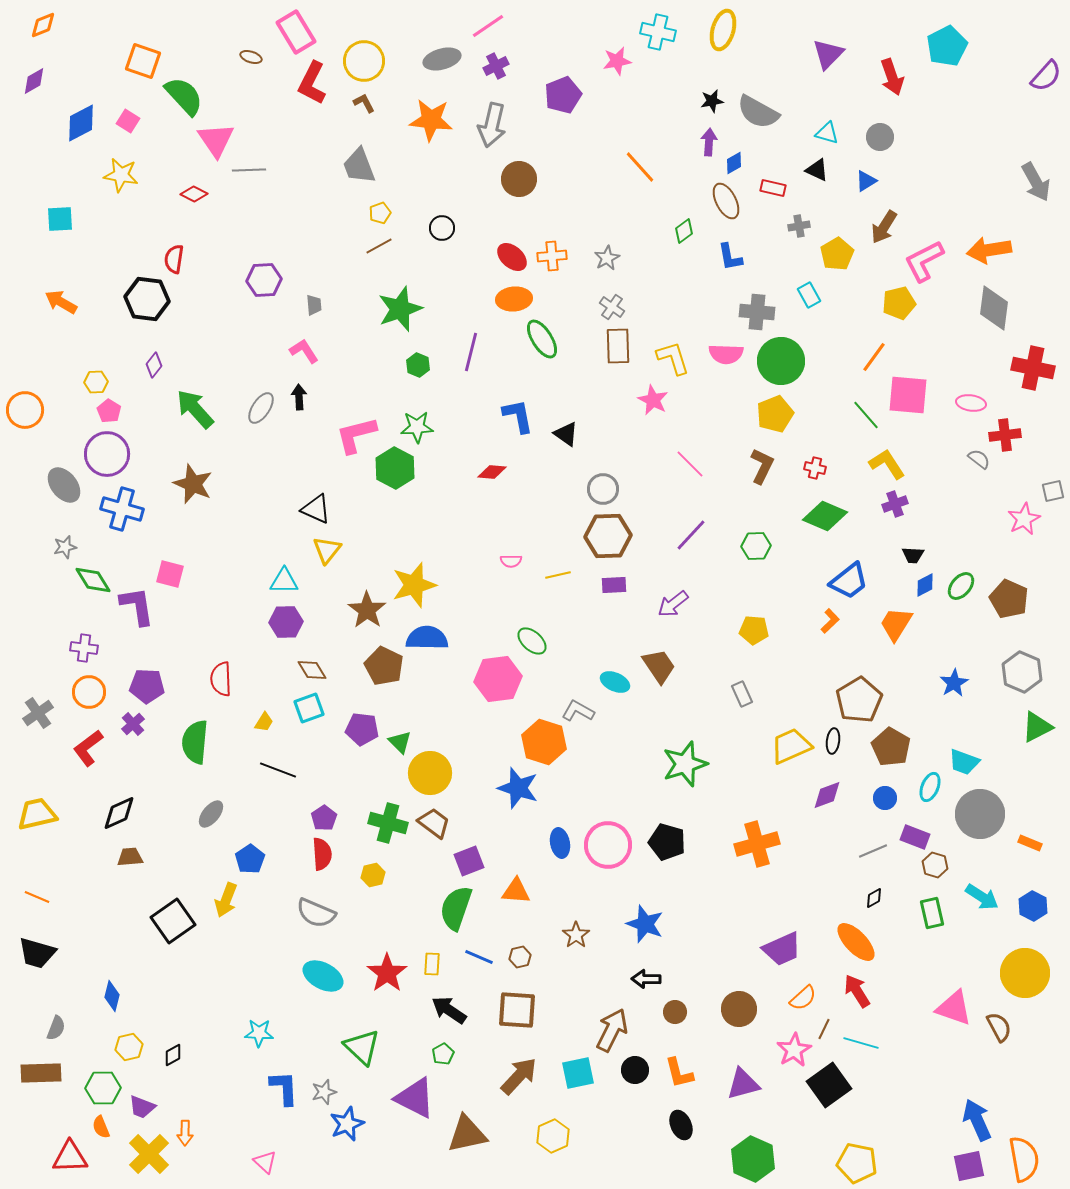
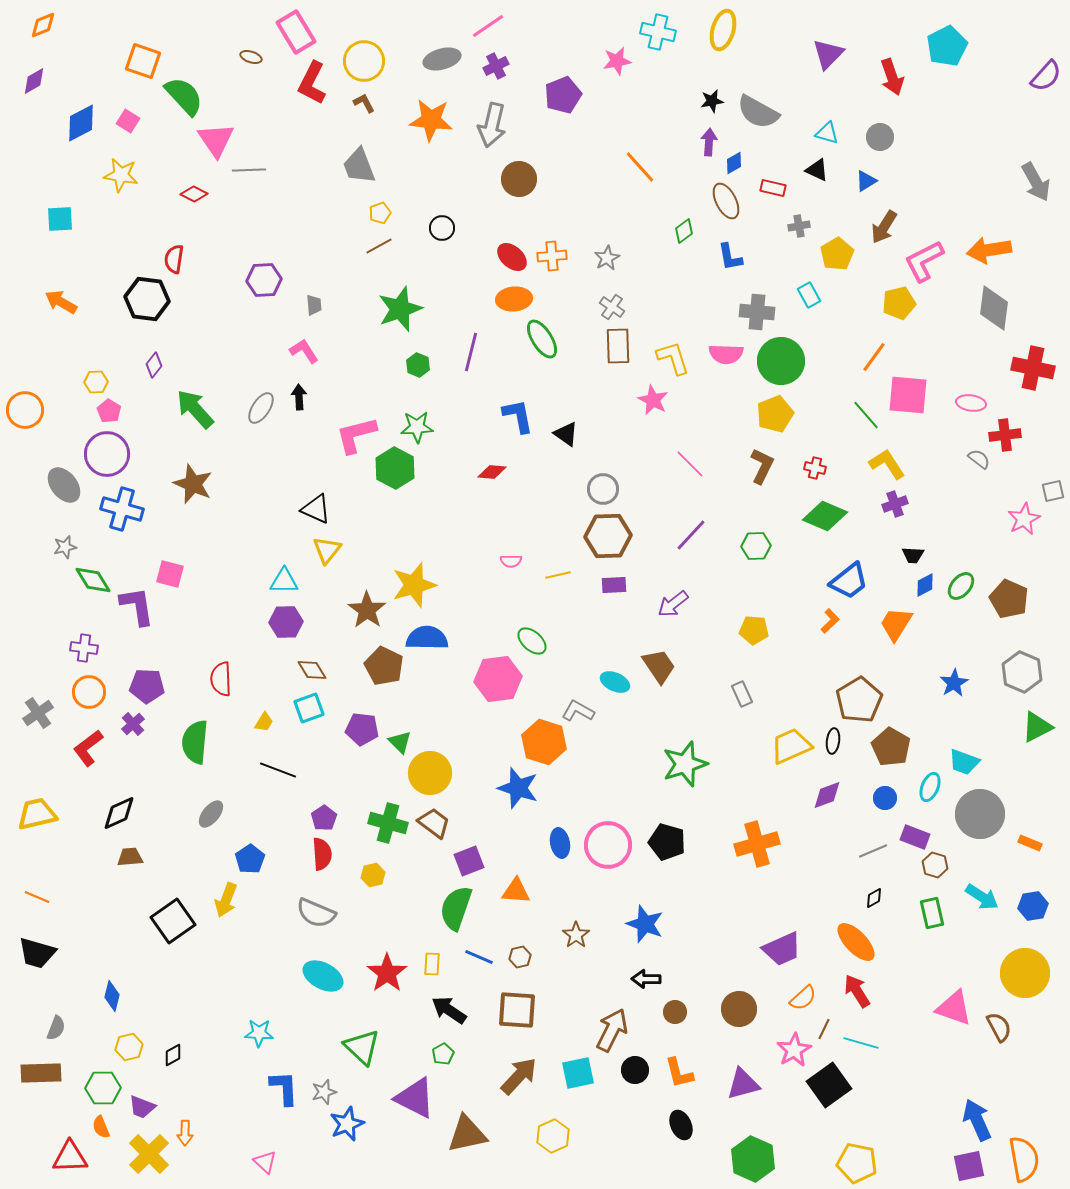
blue hexagon at (1033, 906): rotated 24 degrees clockwise
